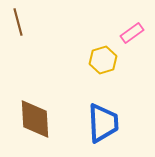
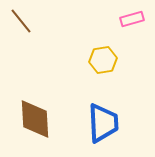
brown line: moved 3 px right, 1 px up; rotated 24 degrees counterclockwise
pink rectangle: moved 14 px up; rotated 20 degrees clockwise
yellow hexagon: rotated 8 degrees clockwise
